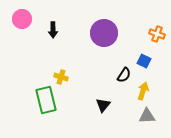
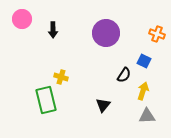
purple circle: moved 2 px right
